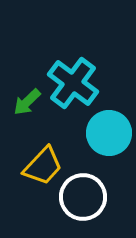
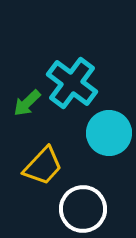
cyan cross: moved 1 px left
green arrow: moved 1 px down
white circle: moved 12 px down
